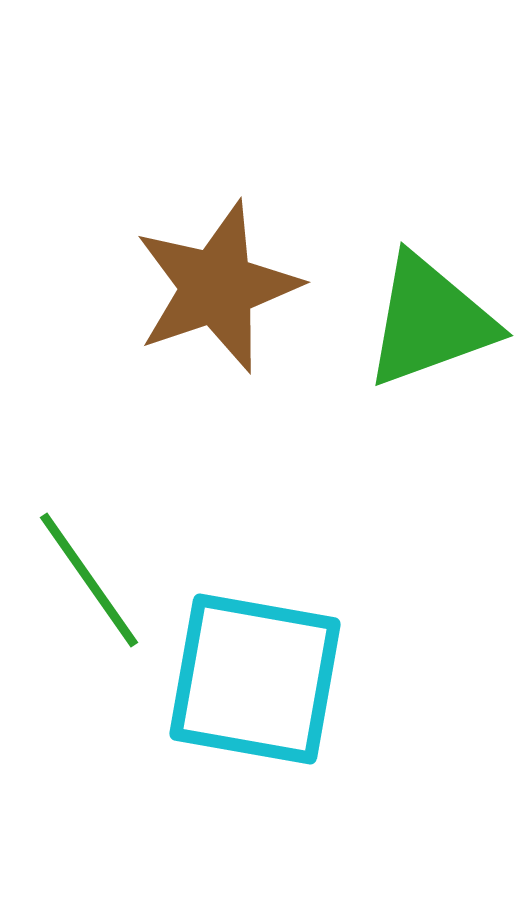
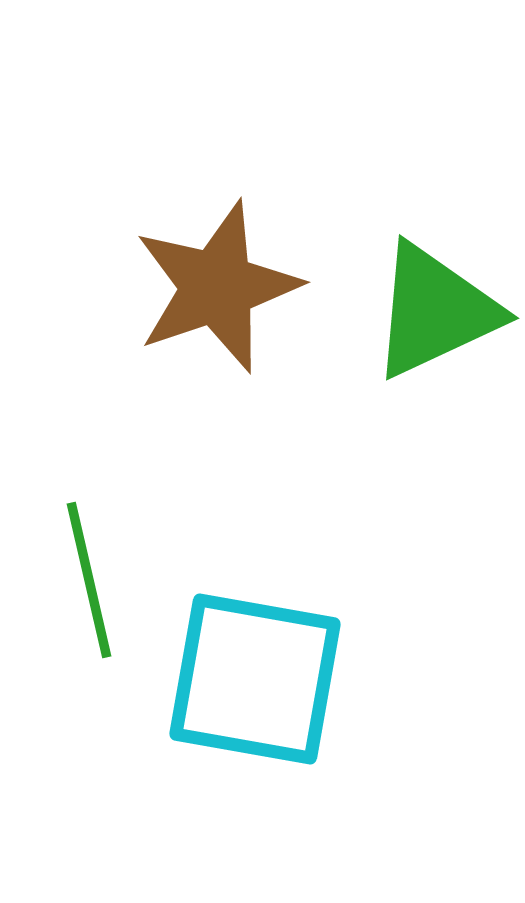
green triangle: moved 5 px right, 10 px up; rotated 5 degrees counterclockwise
green line: rotated 22 degrees clockwise
